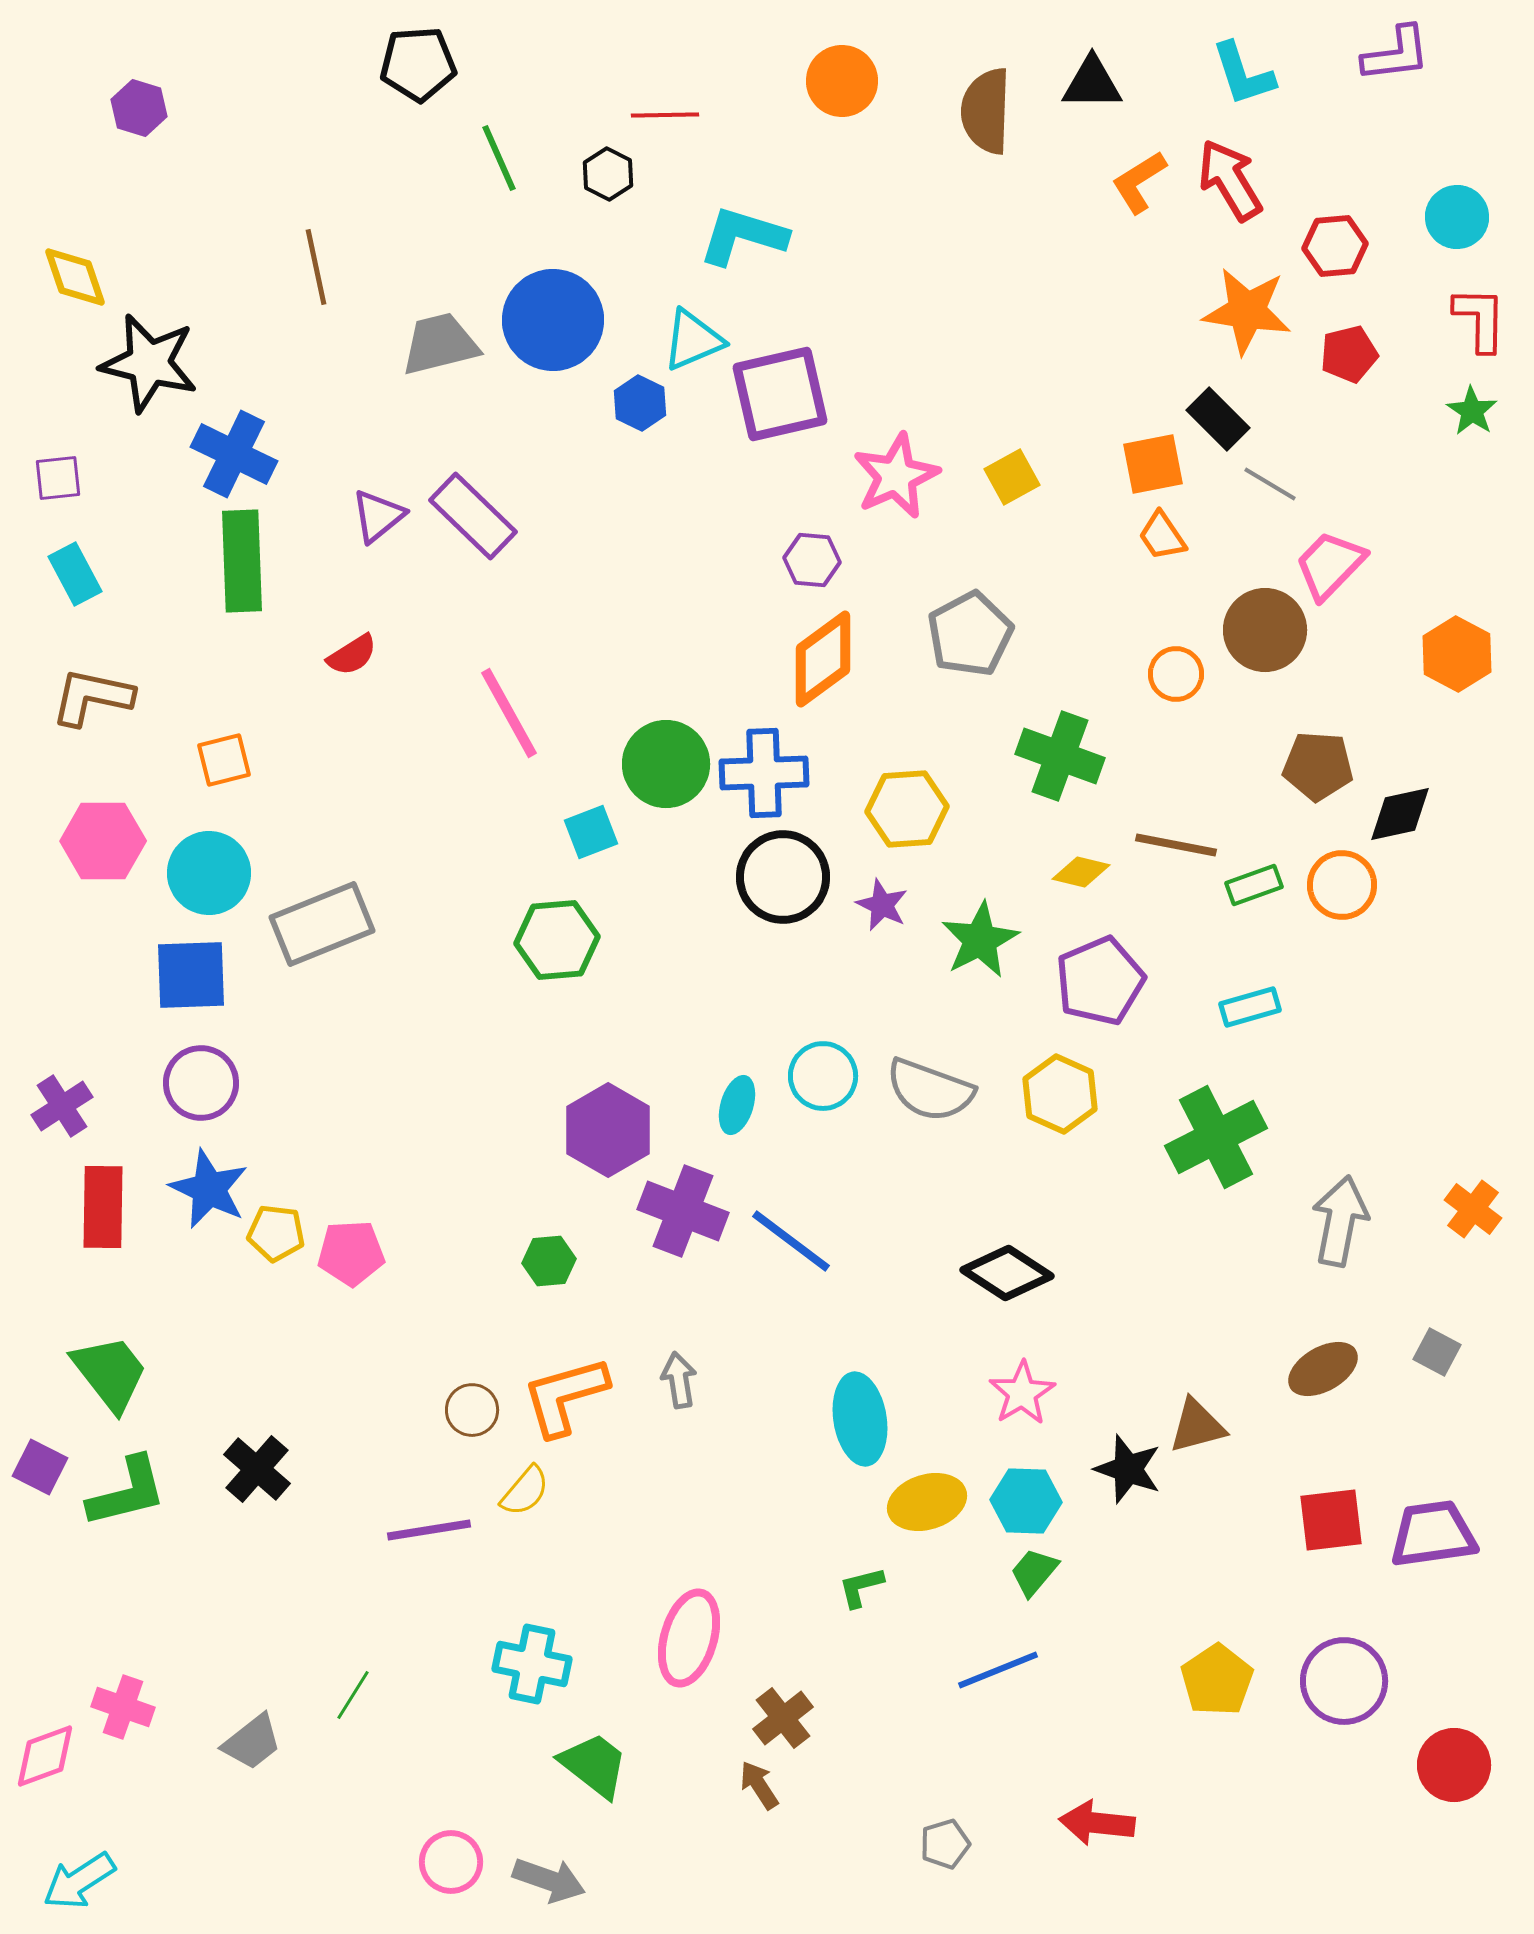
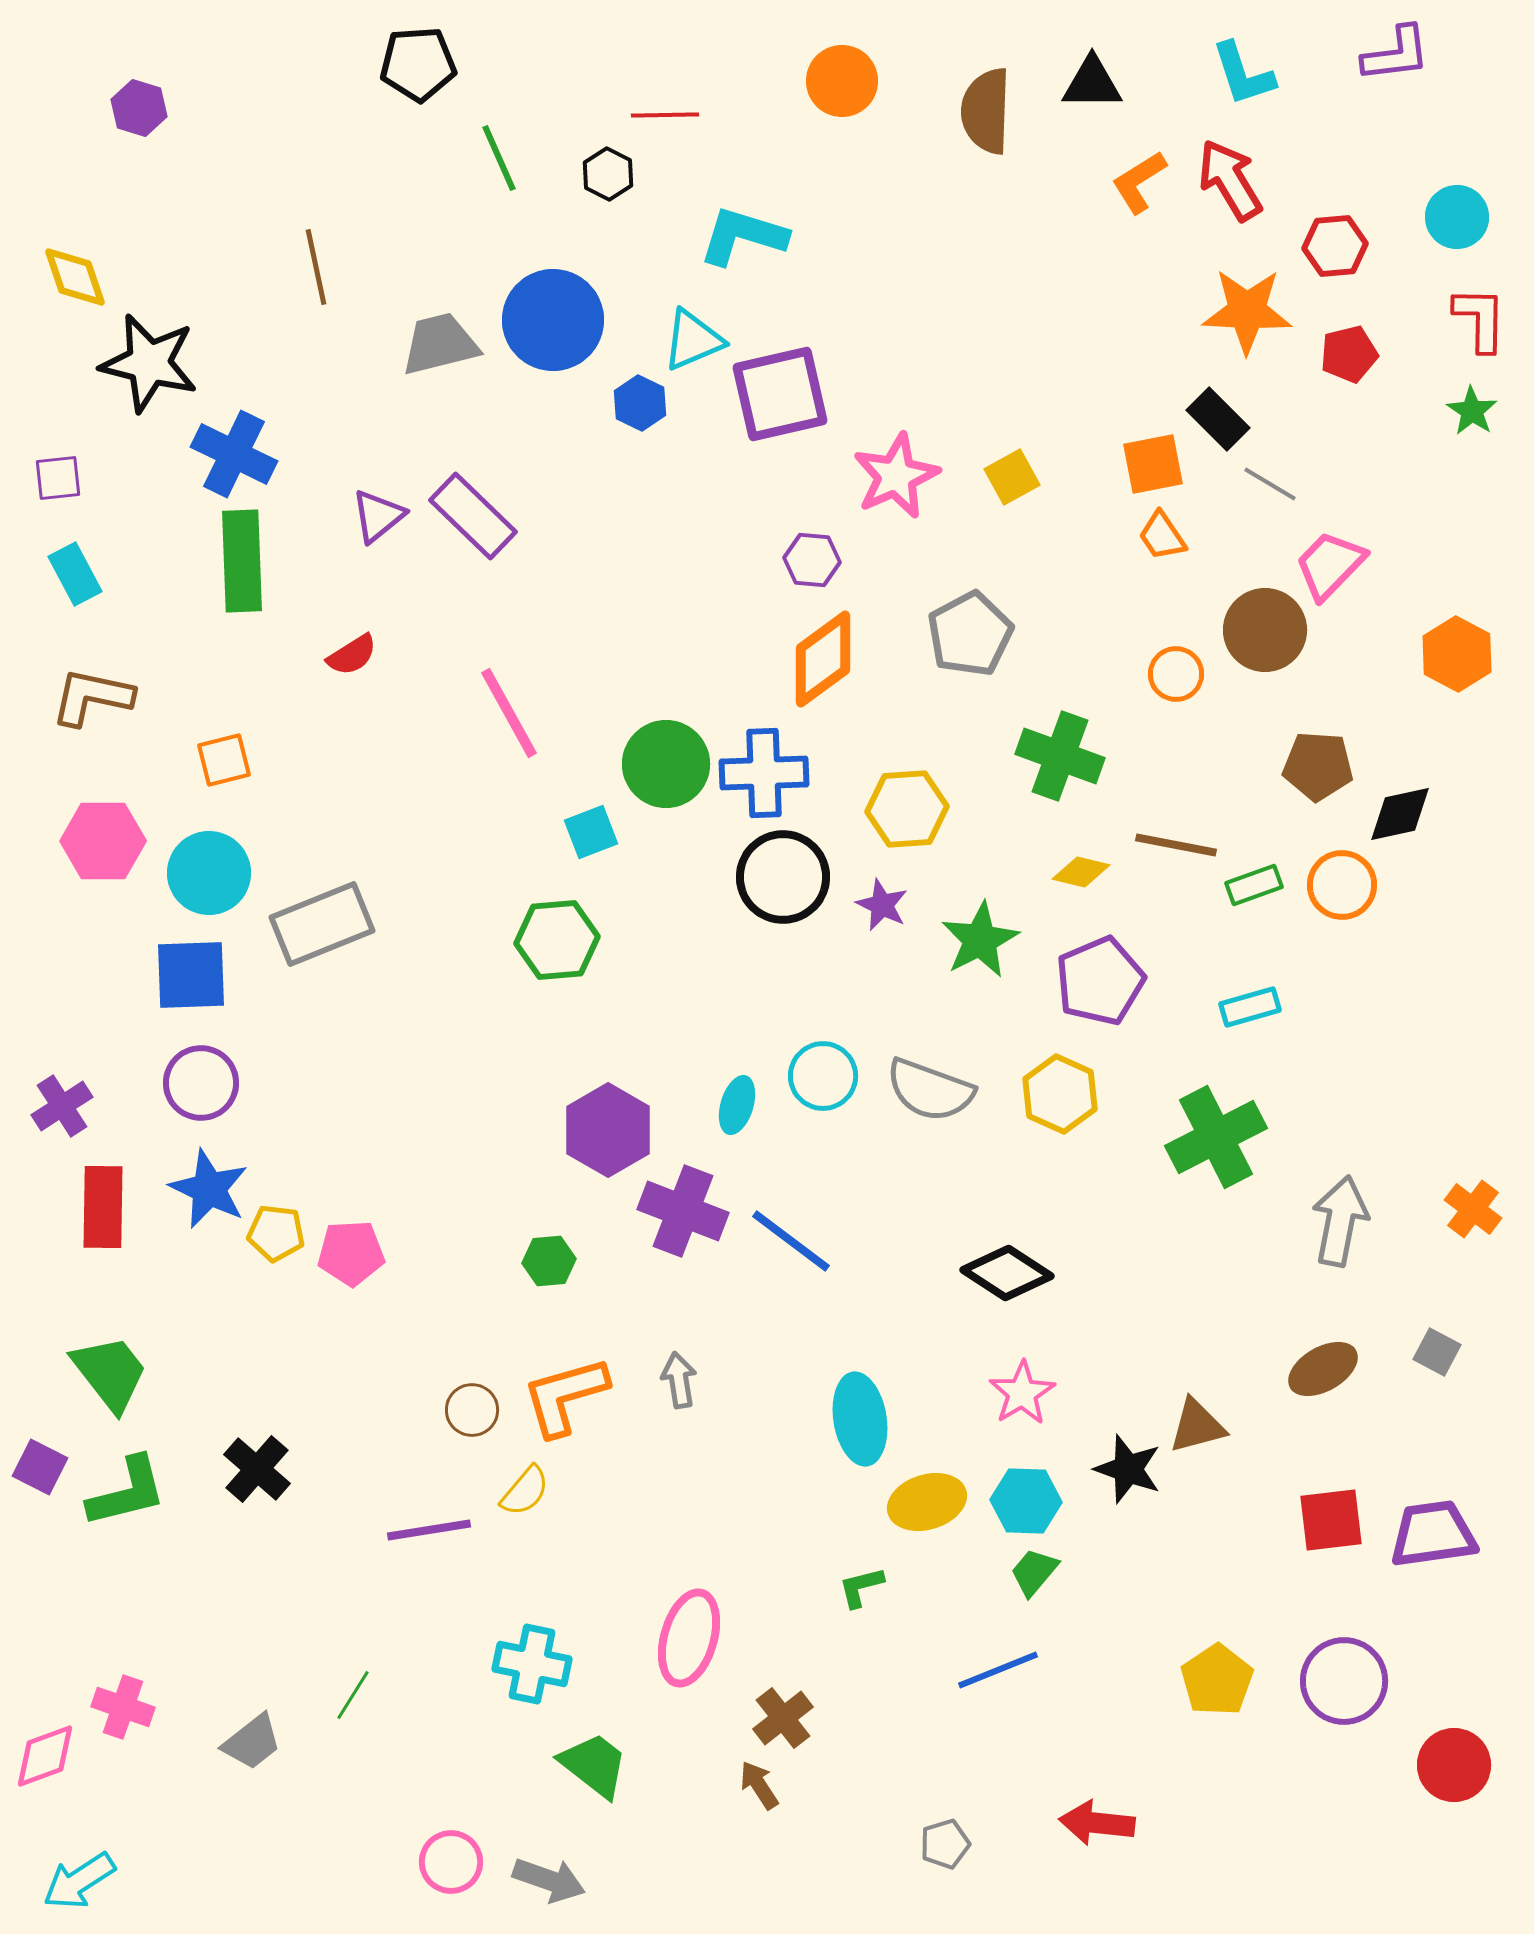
orange star at (1247, 311): rotated 6 degrees counterclockwise
